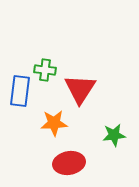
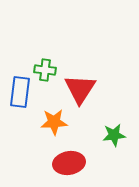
blue rectangle: moved 1 px down
orange star: moved 1 px up
